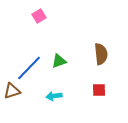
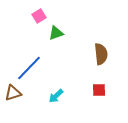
green triangle: moved 3 px left, 28 px up
brown triangle: moved 1 px right, 2 px down
cyan arrow: moved 2 px right; rotated 35 degrees counterclockwise
